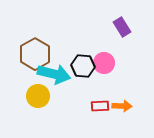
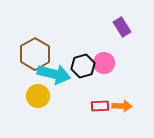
black hexagon: rotated 20 degrees counterclockwise
